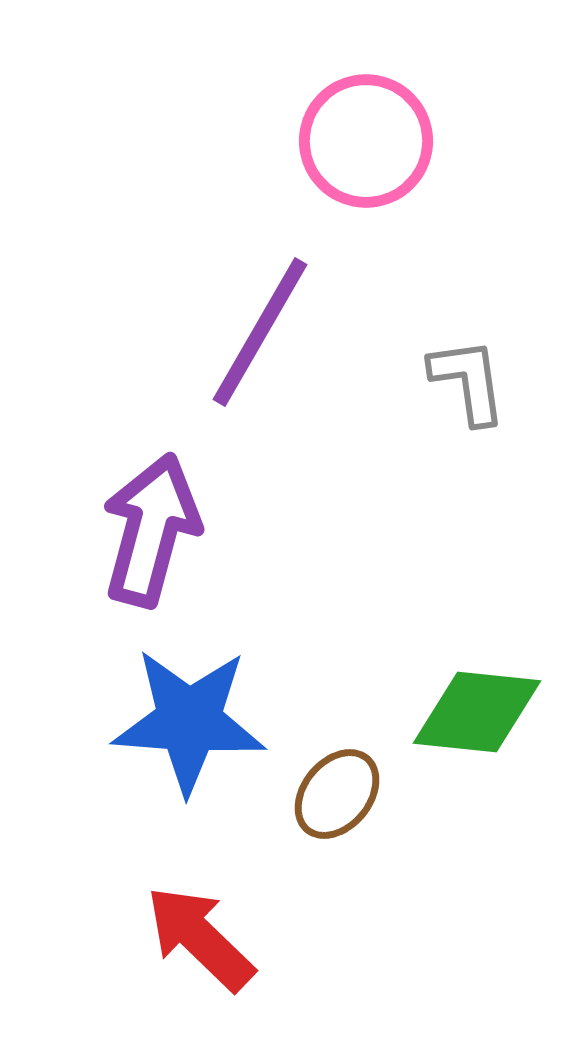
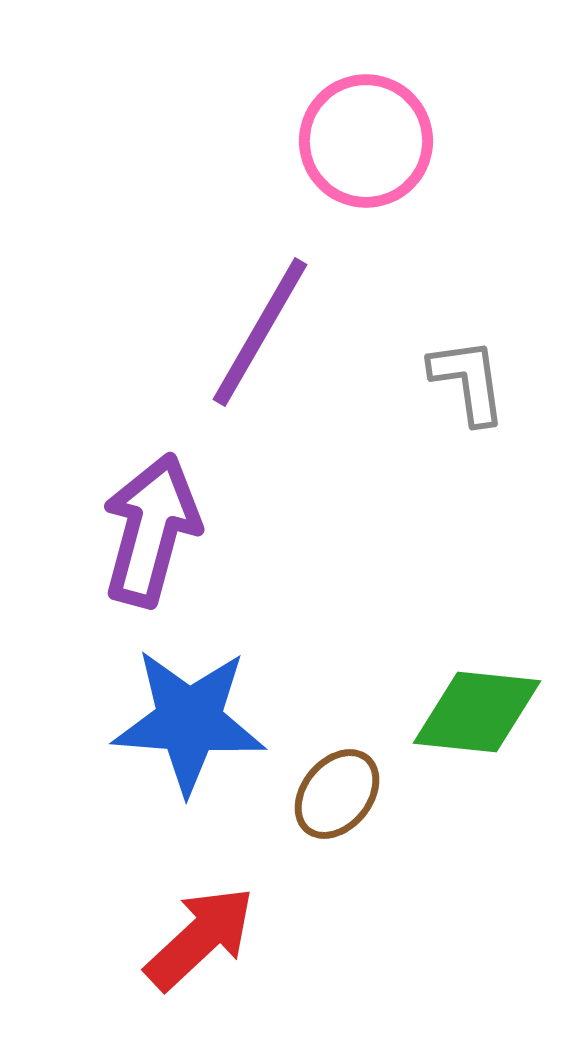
red arrow: rotated 93 degrees clockwise
